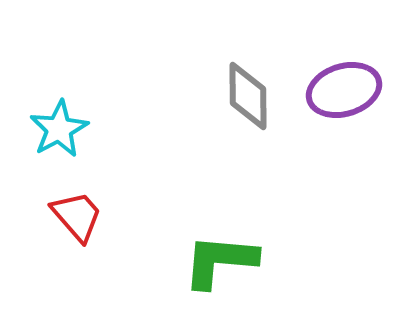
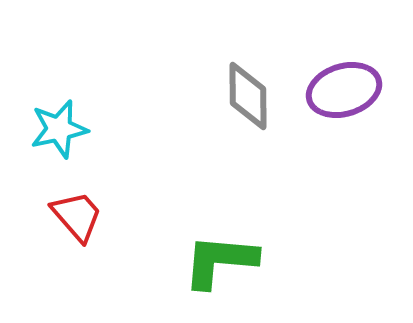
cyan star: rotated 16 degrees clockwise
